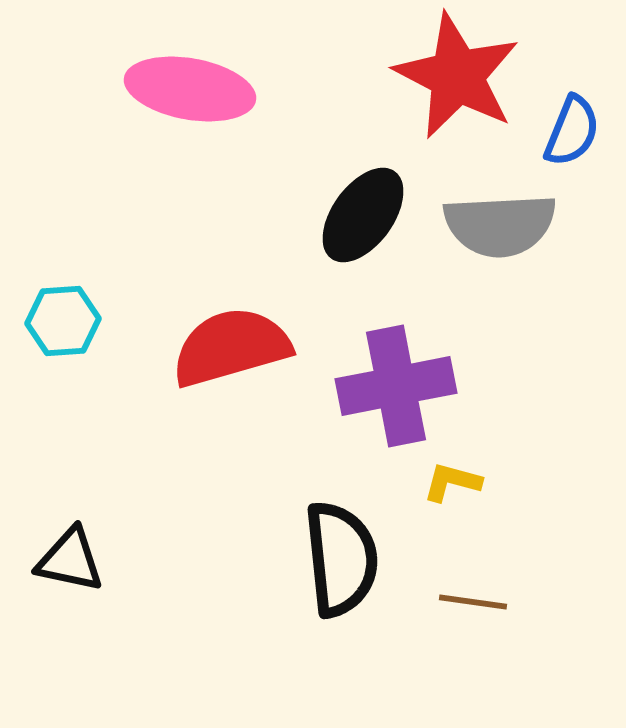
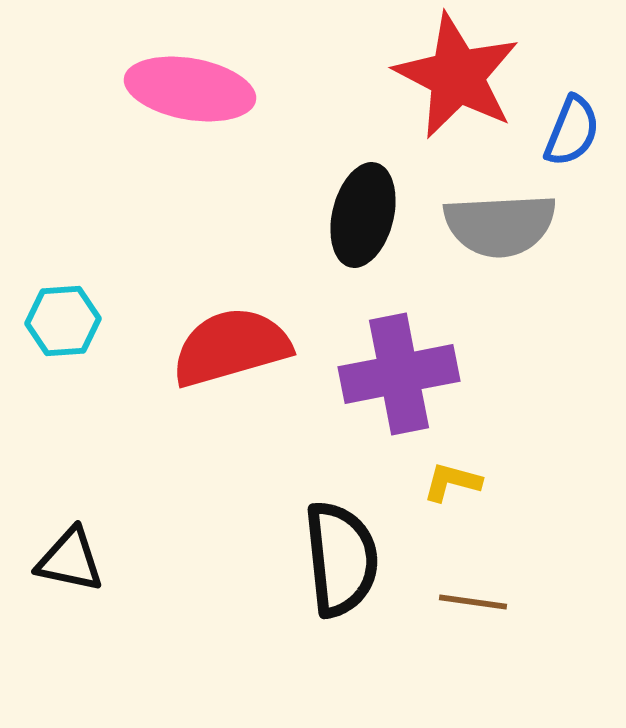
black ellipse: rotated 22 degrees counterclockwise
purple cross: moved 3 px right, 12 px up
